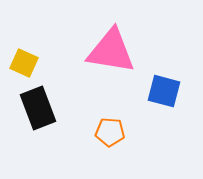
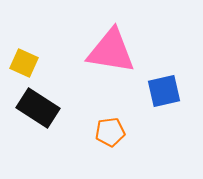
blue square: rotated 28 degrees counterclockwise
black rectangle: rotated 36 degrees counterclockwise
orange pentagon: rotated 12 degrees counterclockwise
